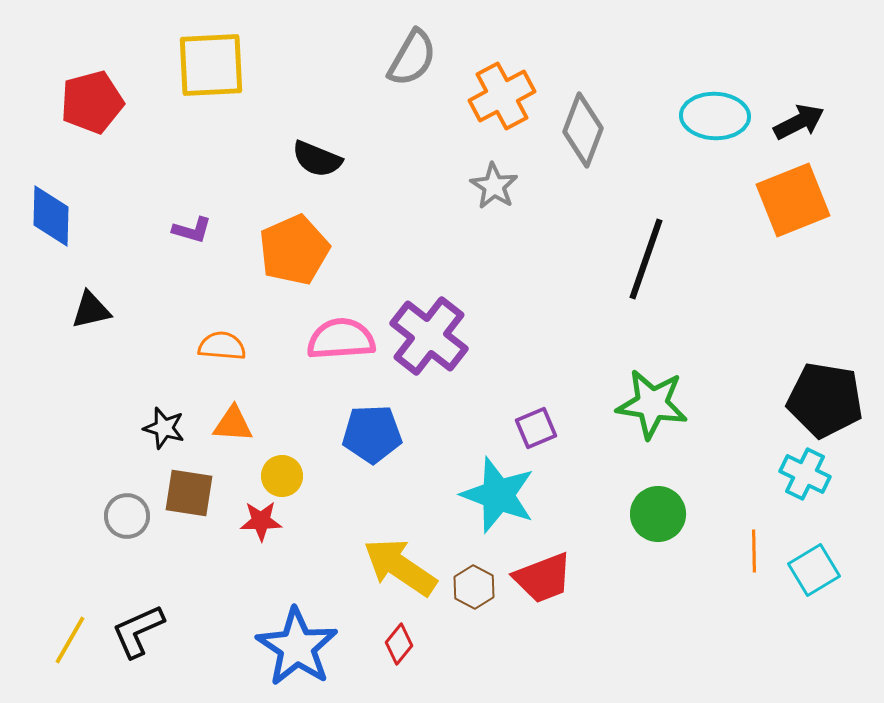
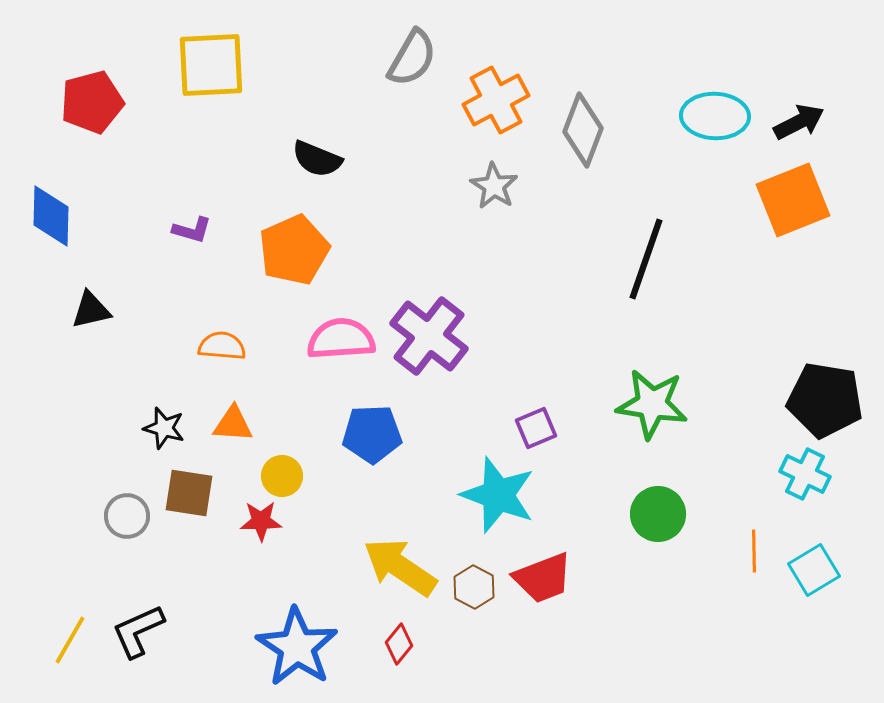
orange cross: moved 6 px left, 4 px down
